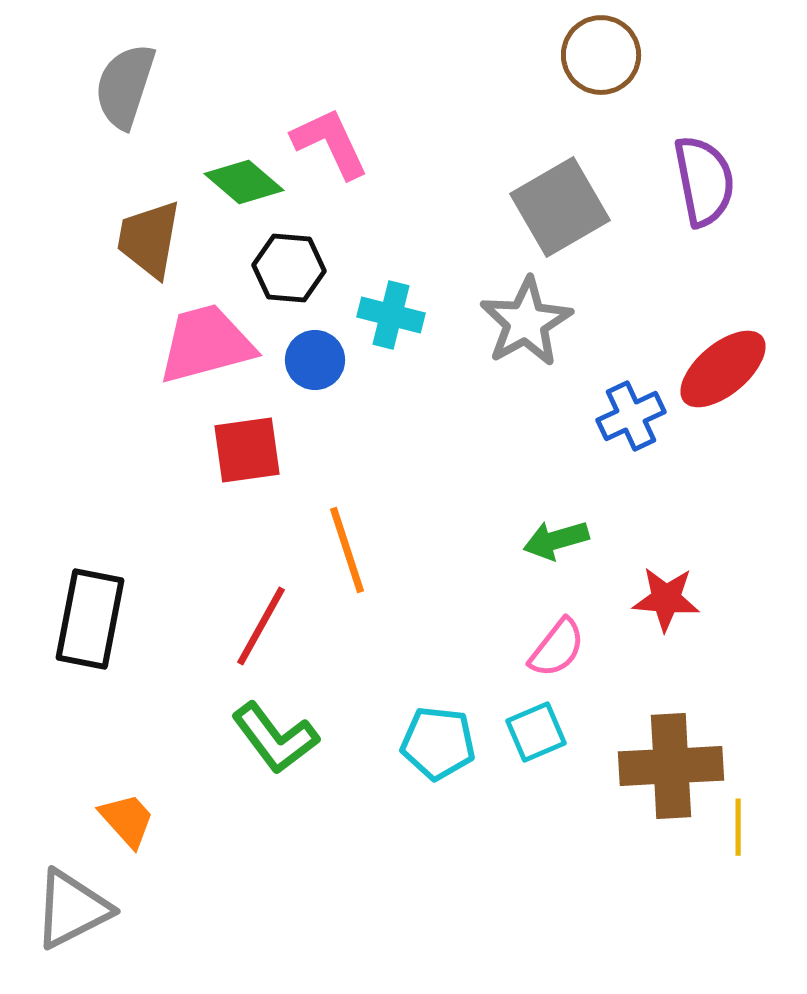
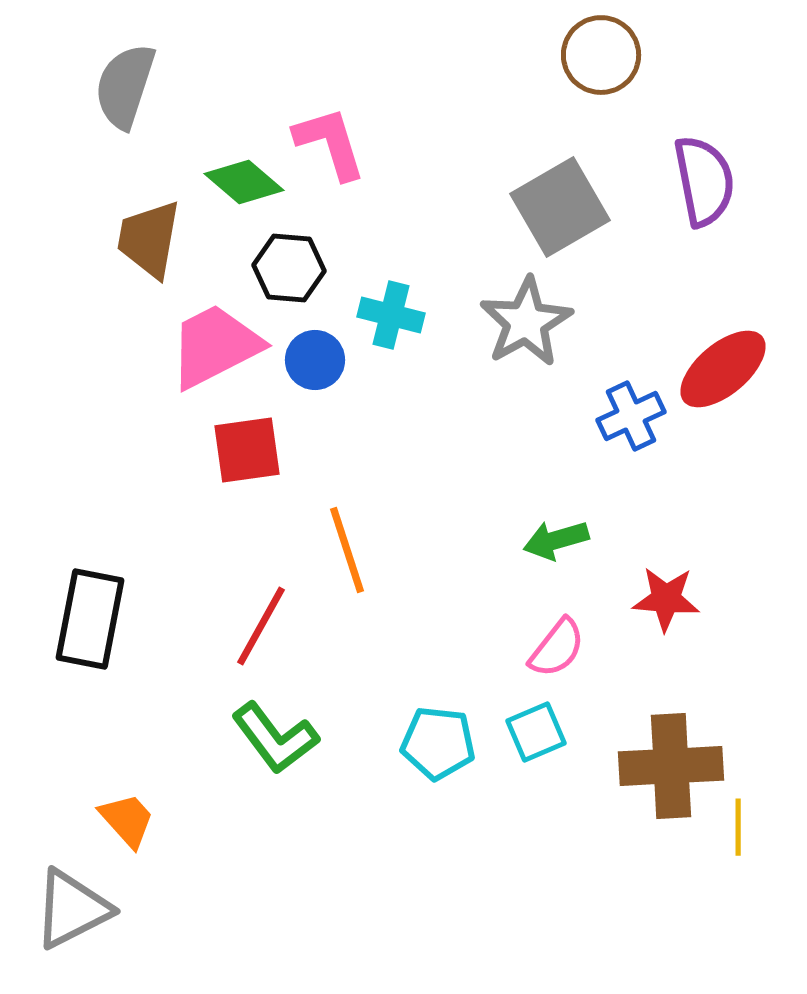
pink L-shape: rotated 8 degrees clockwise
pink trapezoid: moved 9 px right, 2 px down; rotated 12 degrees counterclockwise
